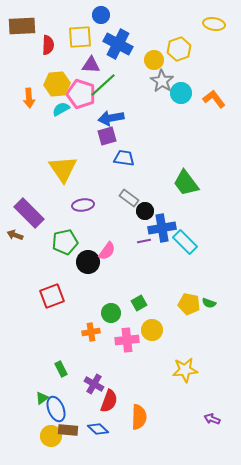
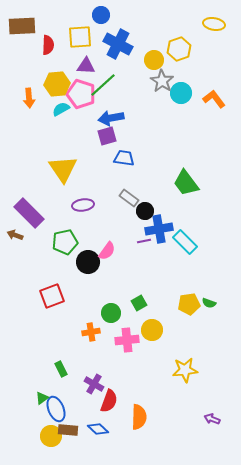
purple triangle at (91, 65): moved 5 px left, 1 px down
blue cross at (162, 228): moved 3 px left, 1 px down
yellow pentagon at (189, 304): rotated 20 degrees counterclockwise
